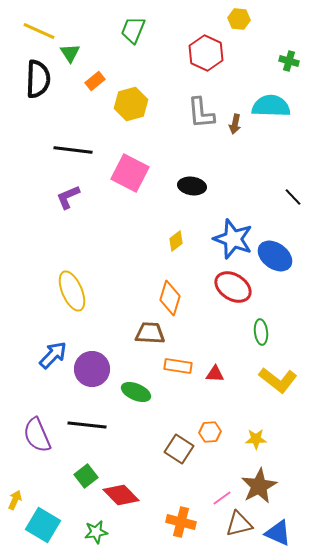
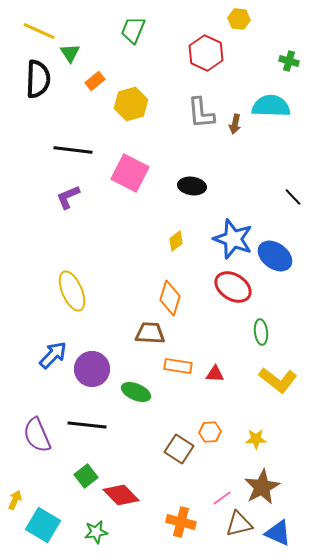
brown star at (259, 486): moved 3 px right, 1 px down
